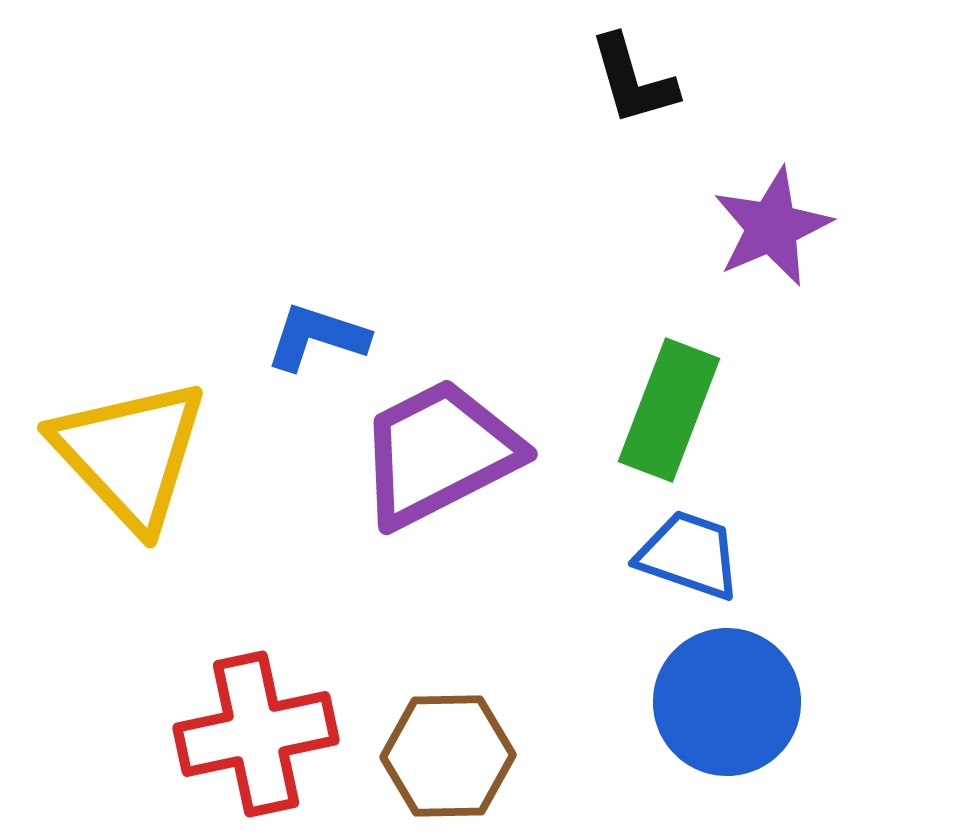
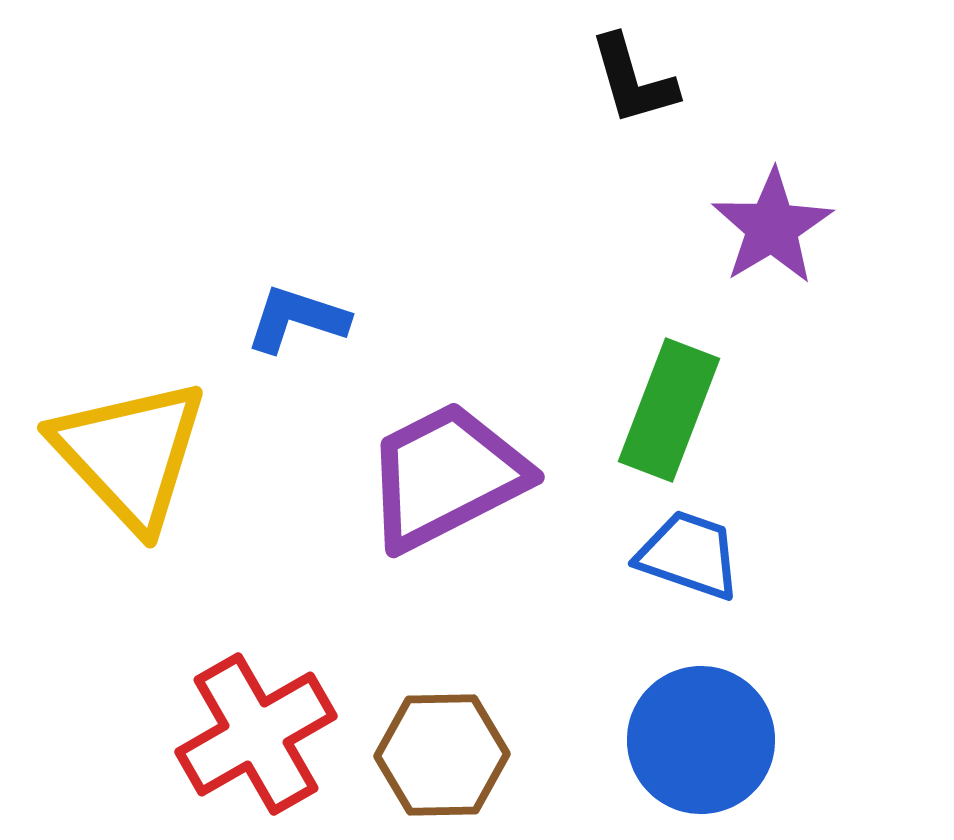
purple star: rotated 8 degrees counterclockwise
blue L-shape: moved 20 px left, 18 px up
purple trapezoid: moved 7 px right, 23 px down
blue circle: moved 26 px left, 38 px down
red cross: rotated 18 degrees counterclockwise
brown hexagon: moved 6 px left, 1 px up
